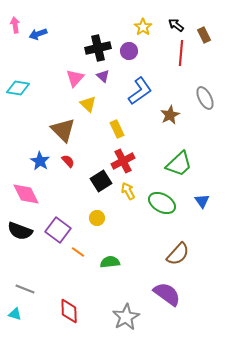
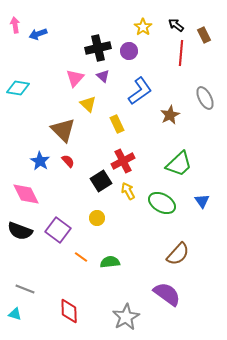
yellow rectangle: moved 5 px up
orange line: moved 3 px right, 5 px down
